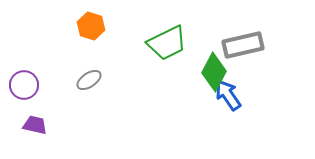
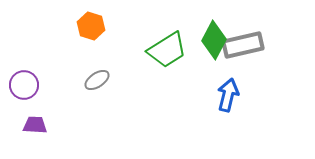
green trapezoid: moved 7 px down; rotated 6 degrees counterclockwise
green diamond: moved 32 px up
gray ellipse: moved 8 px right
blue arrow: rotated 48 degrees clockwise
purple trapezoid: rotated 10 degrees counterclockwise
